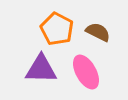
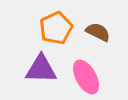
orange pentagon: moved 1 px left, 1 px up; rotated 20 degrees clockwise
pink ellipse: moved 5 px down
